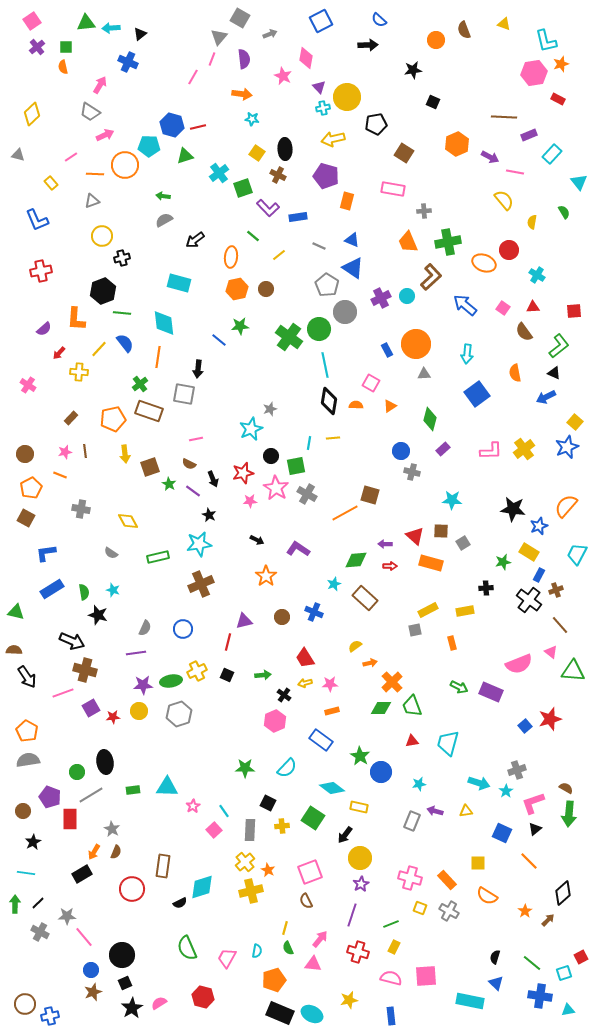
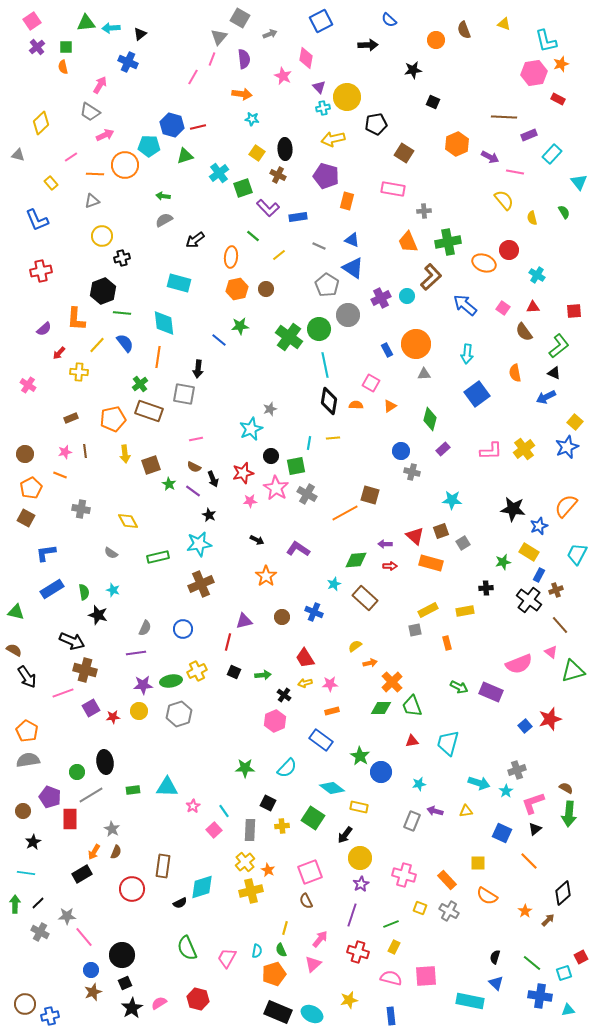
blue semicircle at (379, 20): moved 10 px right
yellow diamond at (32, 114): moved 9 px right, 9 px down
yellow semicircle at (532, 222): moved 4 px up; rotated 24 degrees counterclockwise
gray circle at (345, 312): moved 3 px right, 3 px down
yellow line at (99, 349): moved 2 px left, 4 px up
brown rectangle at (71, 418): rotated 24 degrees clockwise
brown semicircle at (189, 464): moved 5 px right, 3 px down
brown square at (150, 467): moved 1 px right, 2 px up
brown square at (441, 531): rotated 21 degrees counterclockwise
orange rectangle at (452, 643): moved 5 px left
brown semicircle at (14, 650): rotated 28 degrees clockwise
green triangle at (573, 671): rotated 20 degrees counterclockwise
black square at (227, 675): moved 7 px right, 3 px up
pink cross at (410, 878): moved 6 px left, 3 px up
green semicircle at (288, 948): moved 7 px left, 2 px down
pink triangle at (313, 964): rotated 48 degrees counterclockwise
orange pentagon at (274, 980): moved 6 px up
red hexagon at (203, 997): moved 5 px left, 2 px down
black rectangle at (280, 1013): moved 2 px left, 1 px up
